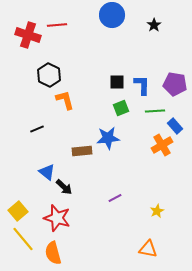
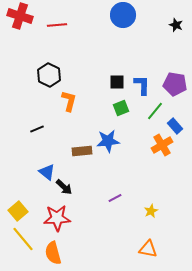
blue circle: moved 11 px right
black star: moved 22 px right; rotated 16 degrees counterclockwise
red cross: moved 8 px left, 19 px up
orange L-shape: moved 4 px right, 1 px down; rotated 30 degrees clockwise
green line: rotated 48 degrees counterclockwise
blue star: moved 3 px down
yellow star: moved 6 px left
red star: rotated 20 degrees counterclockwise
